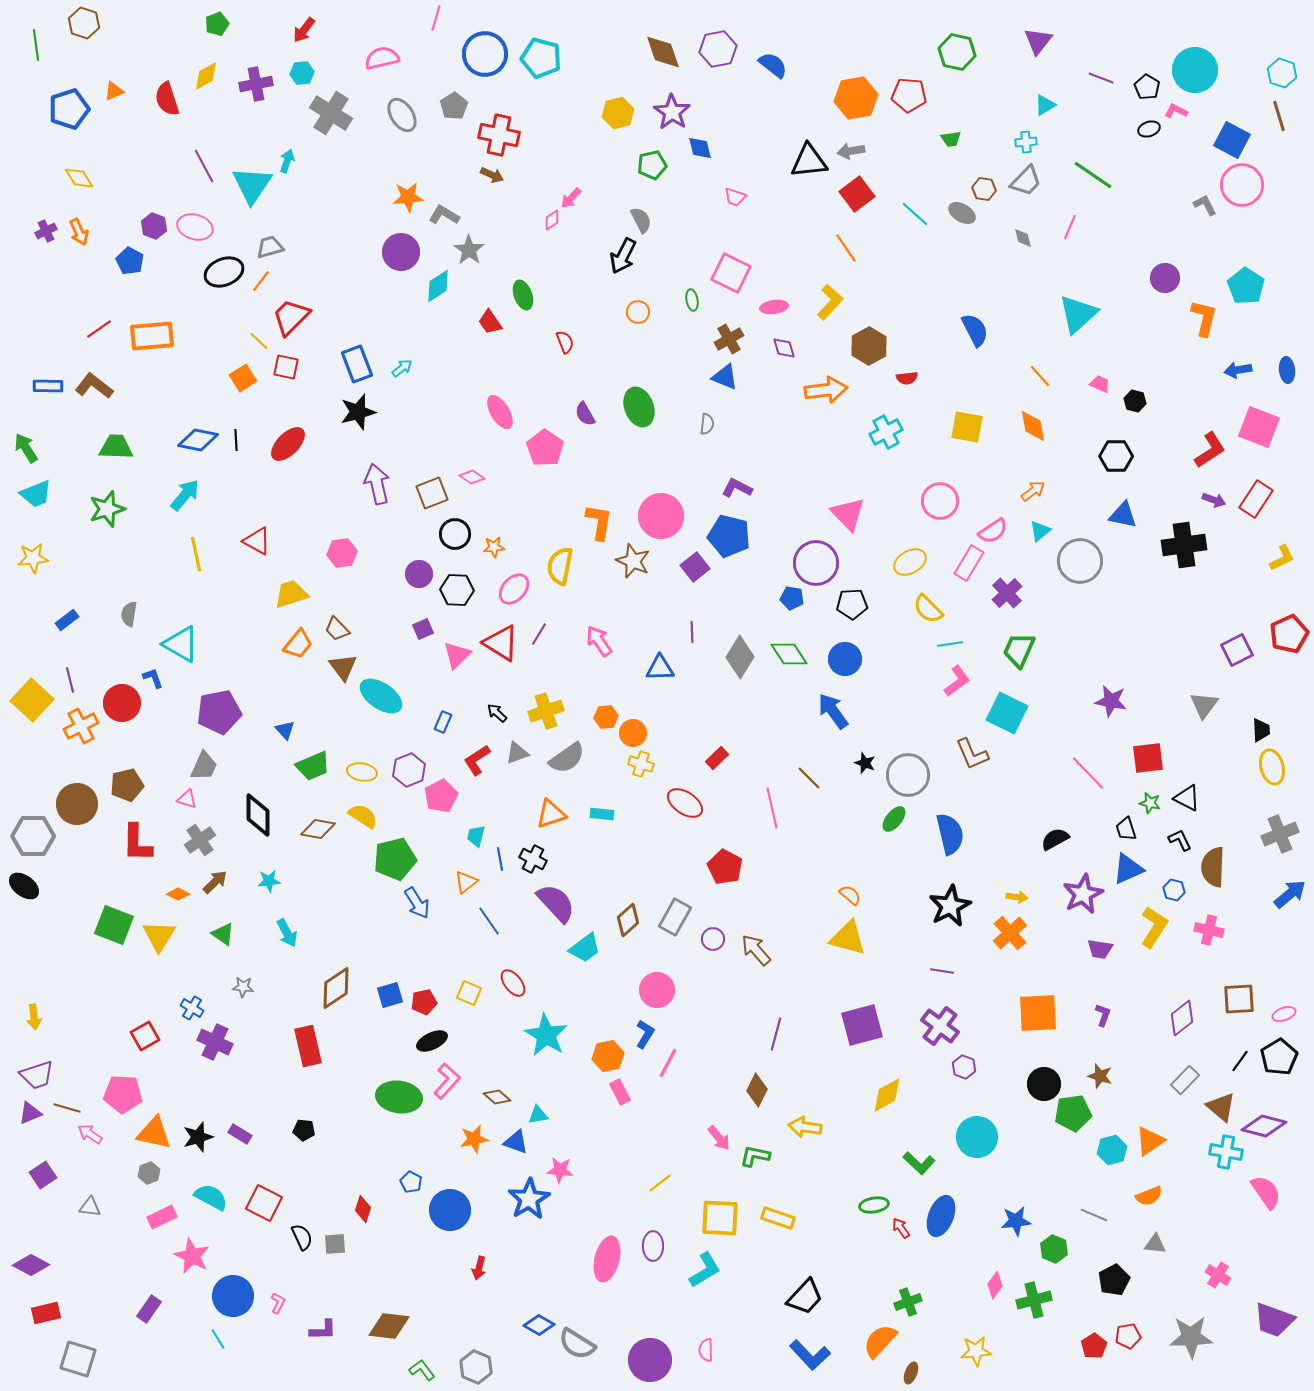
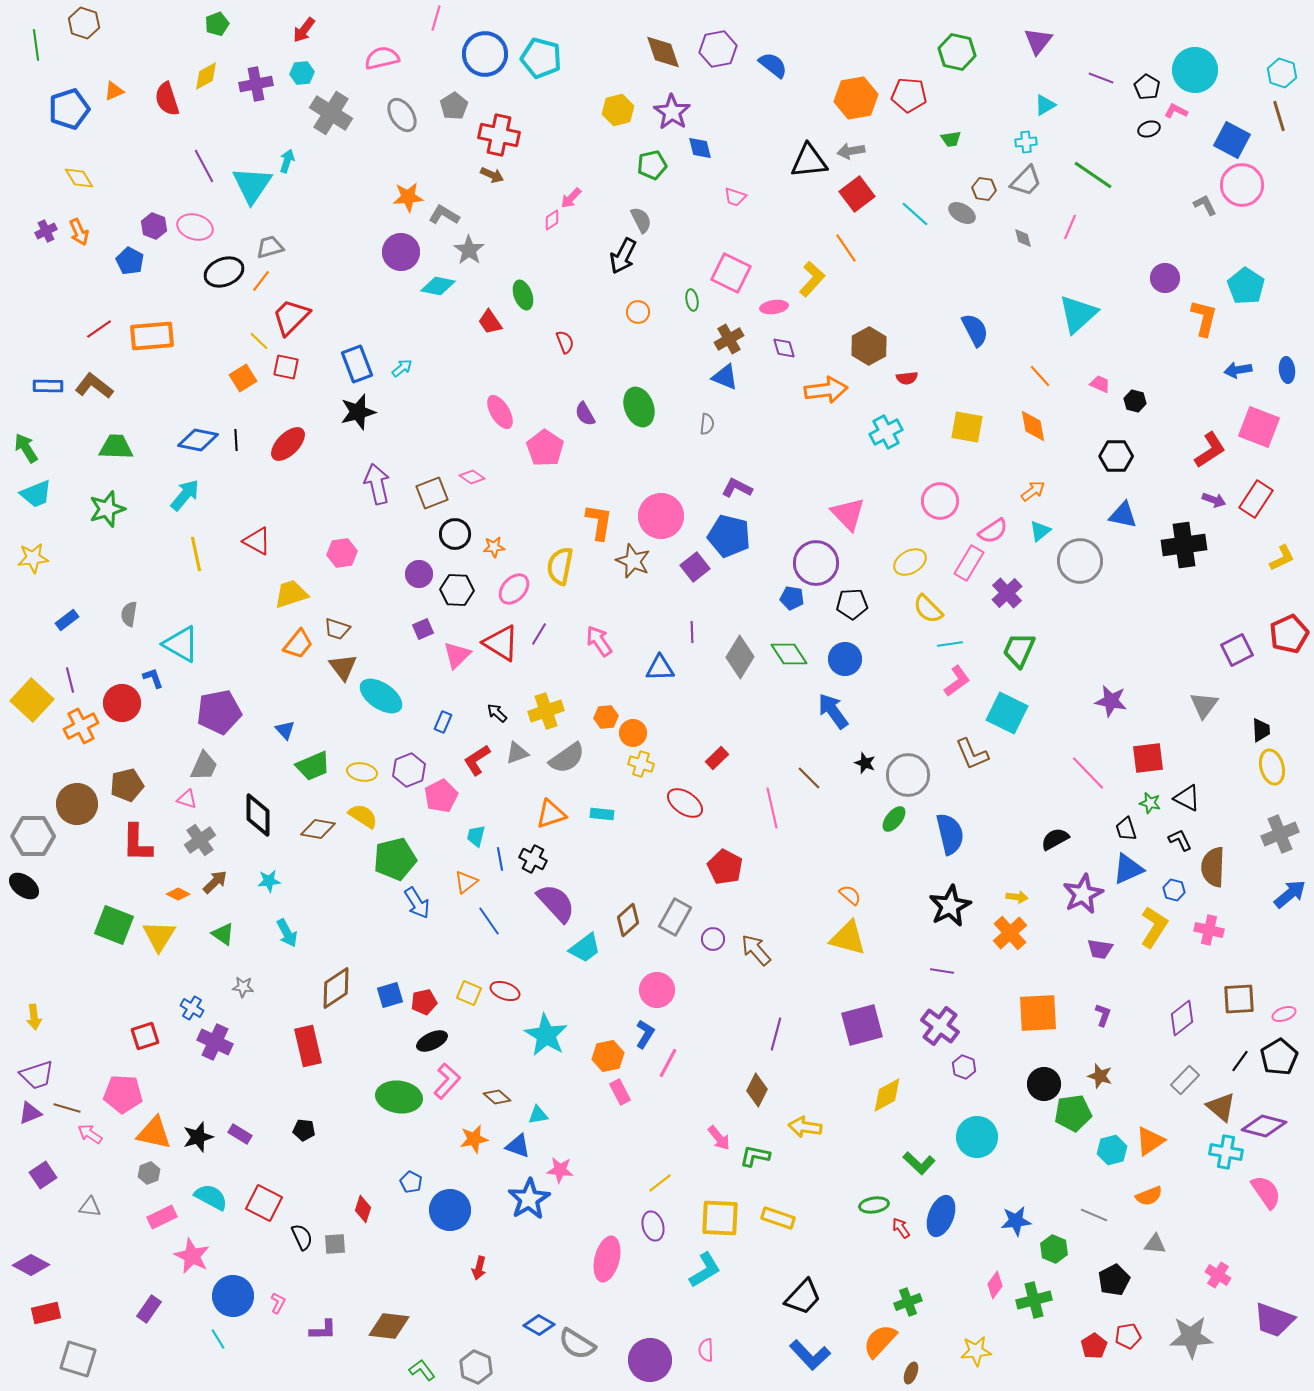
yellow hexagon at (618, 113): moved 3 px up
cyan diamond at (438, 286): rotated 44 degrees clockwise
yellow L-shape at (830, 302): moved 18 px left, 23 px up
brown trapezoid at (337, 629): rotated 28 degrees counterclockwise
red ellipse at (513, 983): moved 8 px left, 8 px down; rotated 32 degrees counterclockwise
red square at (145, 1036): rotated 12 degrees clockwise
blue triangle at (516, 1142): moved 2 px right, 4 px down
purple ellipse at (653, 1246): moved 20 px up; rotated 16 degrees counterclockwise
black trapezoid at (805, 1297): moved 2 px left
